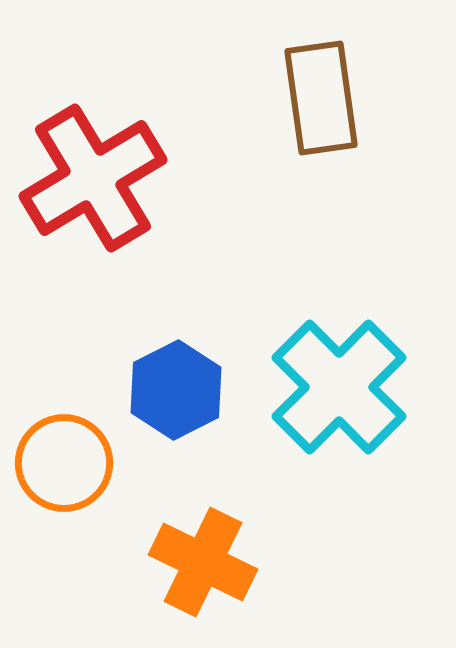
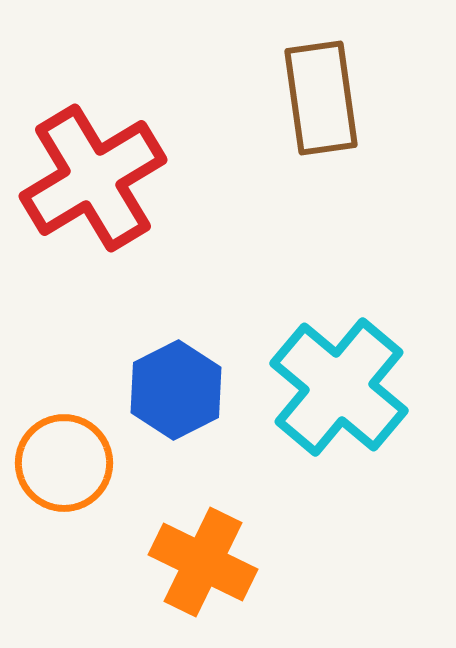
cyan cross: rotated 5 degrees counterclockwise
